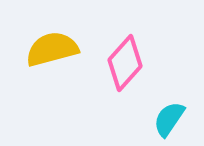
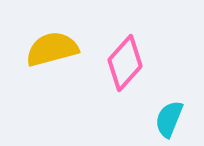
cyan semicircle: rotated 12 degrees counterclockwise
